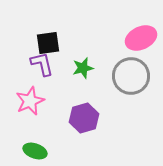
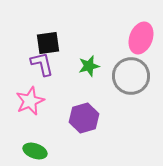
pink ellipse: rotated 44 degrees counterclockwise
green star: moved 6 px right, 2 px up
